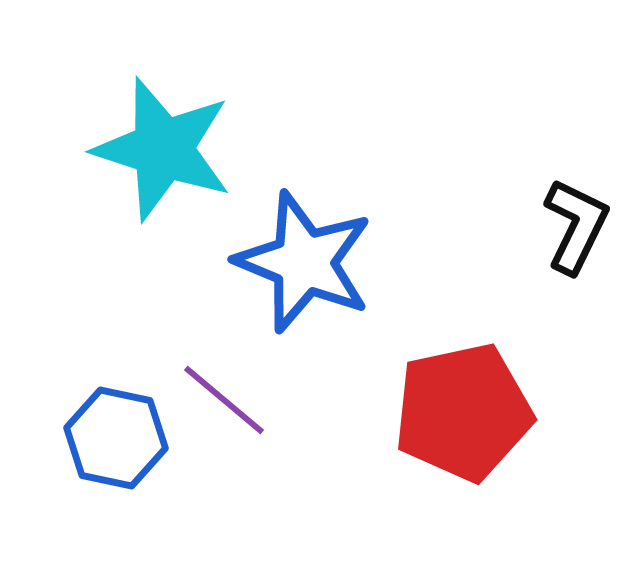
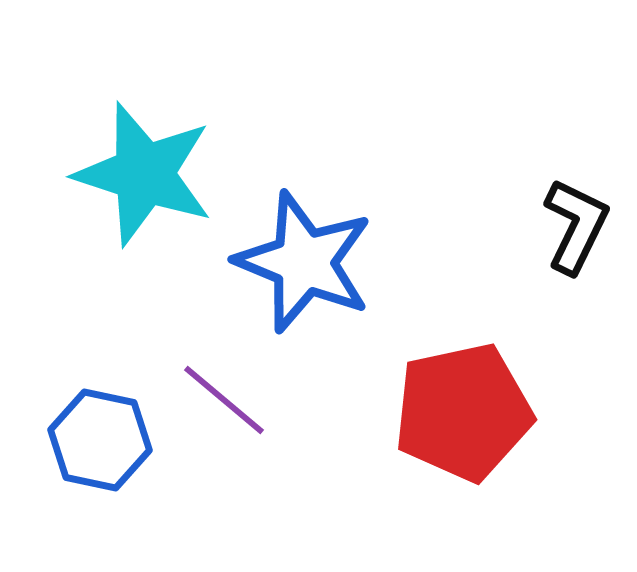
cyan star: moved 19 px left, 25 px down
blue hexagon: moved 16 px left, 2 px down
